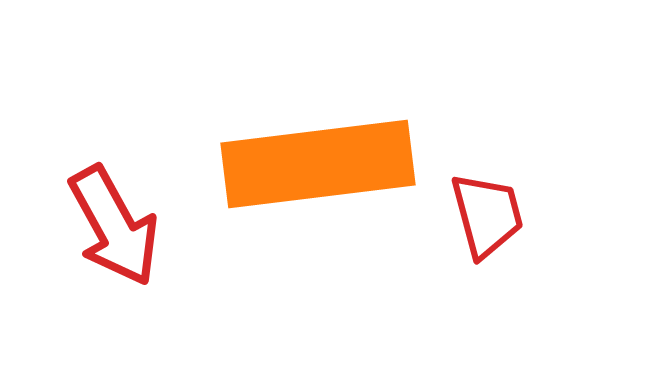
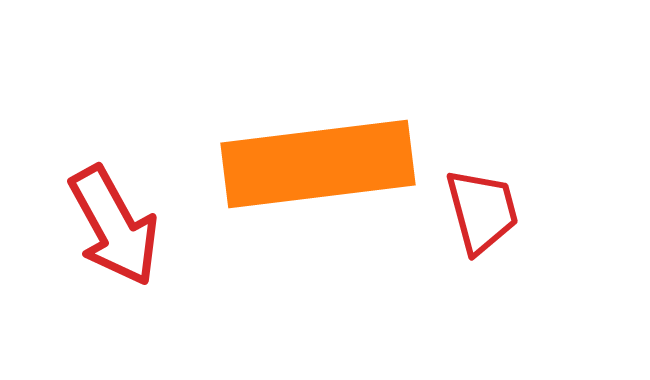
red trapezoid: moved 5 px left, 4 px up
